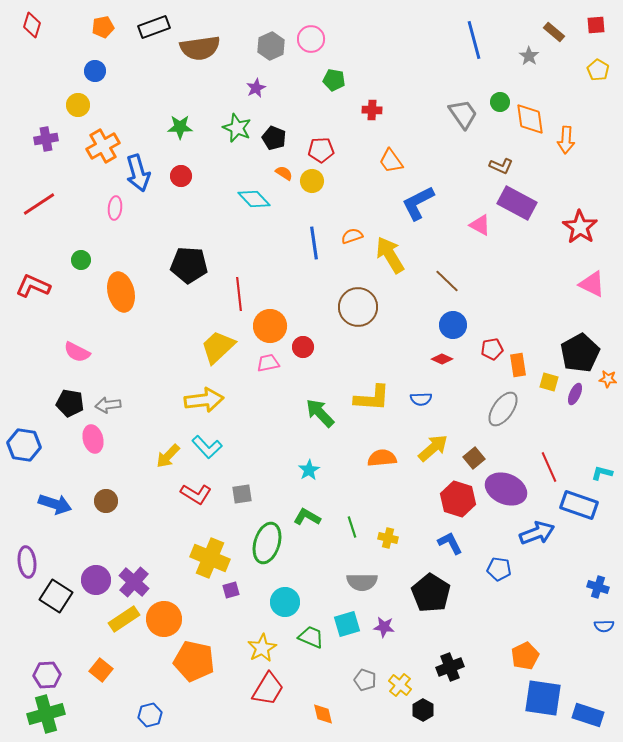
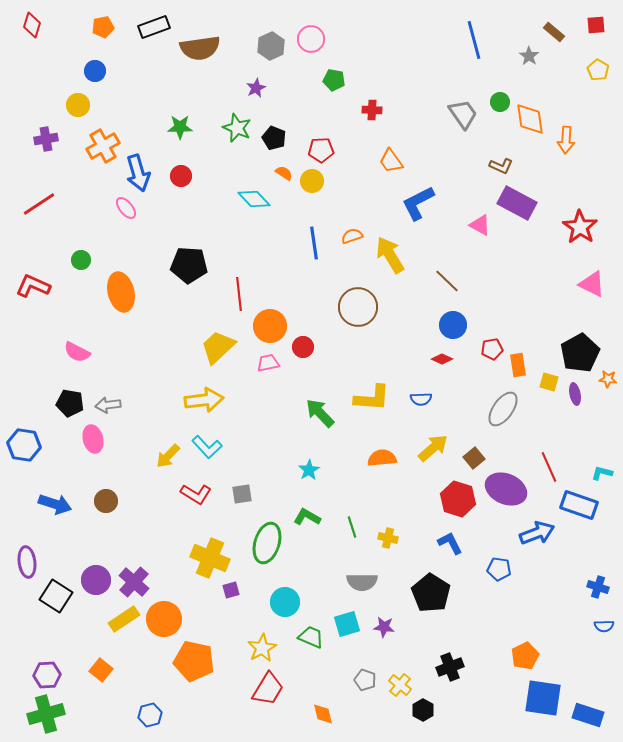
pink ellipse at (115, 208): moved 11 px right; rotated 45 degrees counterclockwise
purple ellipse at (575, 394): rotated 35 degrees counterclockwise
